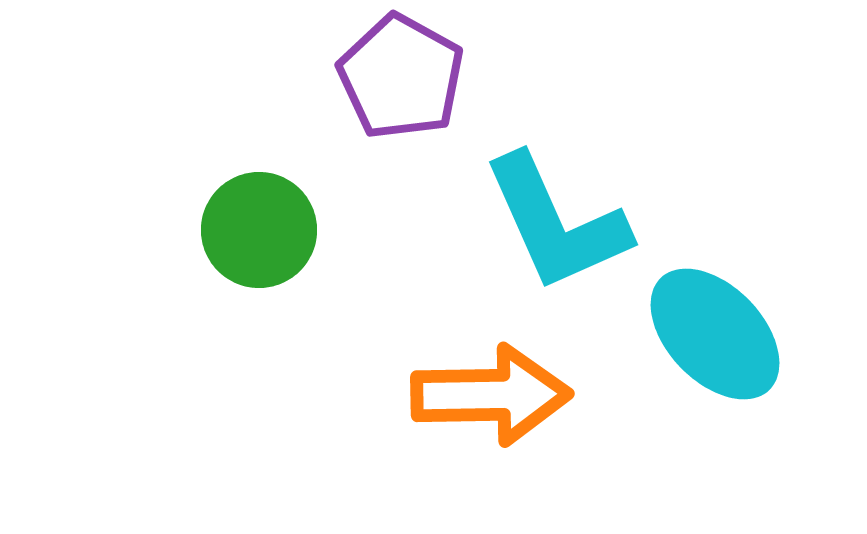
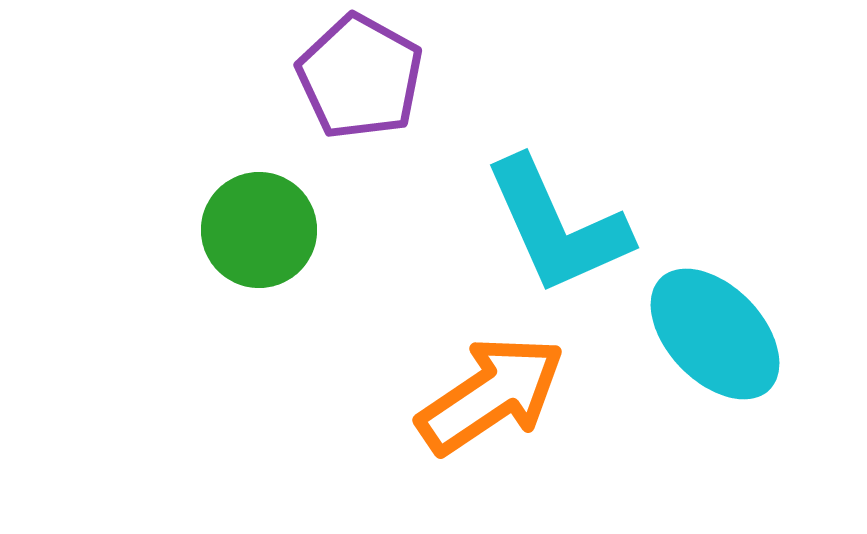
purple pentagon: moved 41 px left
cyan L-shape: moved 1 px right, 3 px down
orange arrow: rotated 33 degrees counterclockwise
